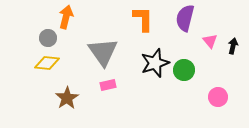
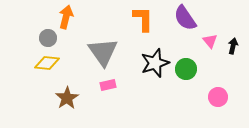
purple semicircle: rotated 48 degrees counterclockwise
green circle: moved 2 px right, 1 px up
